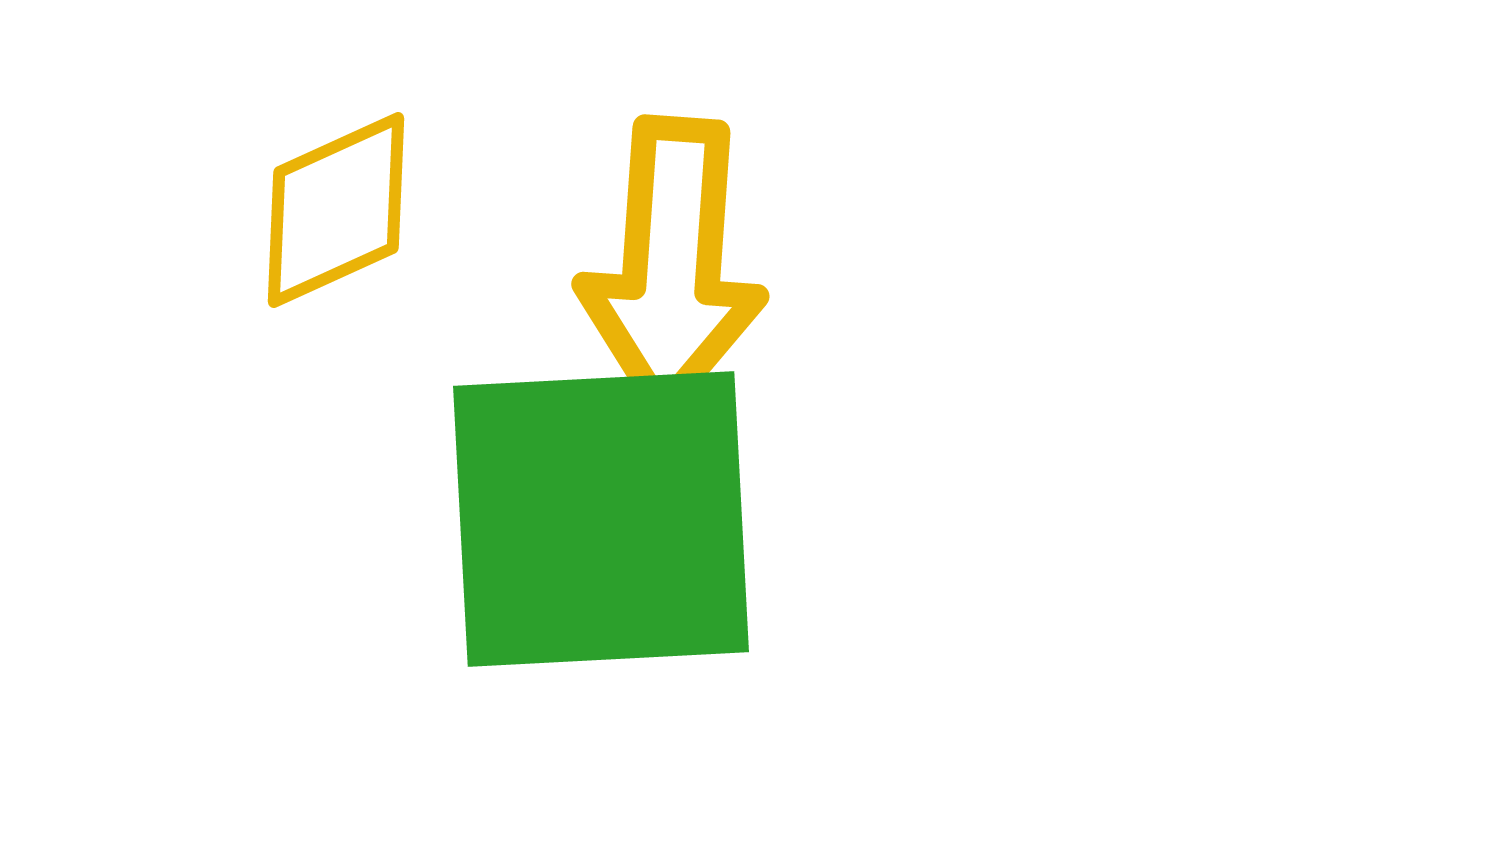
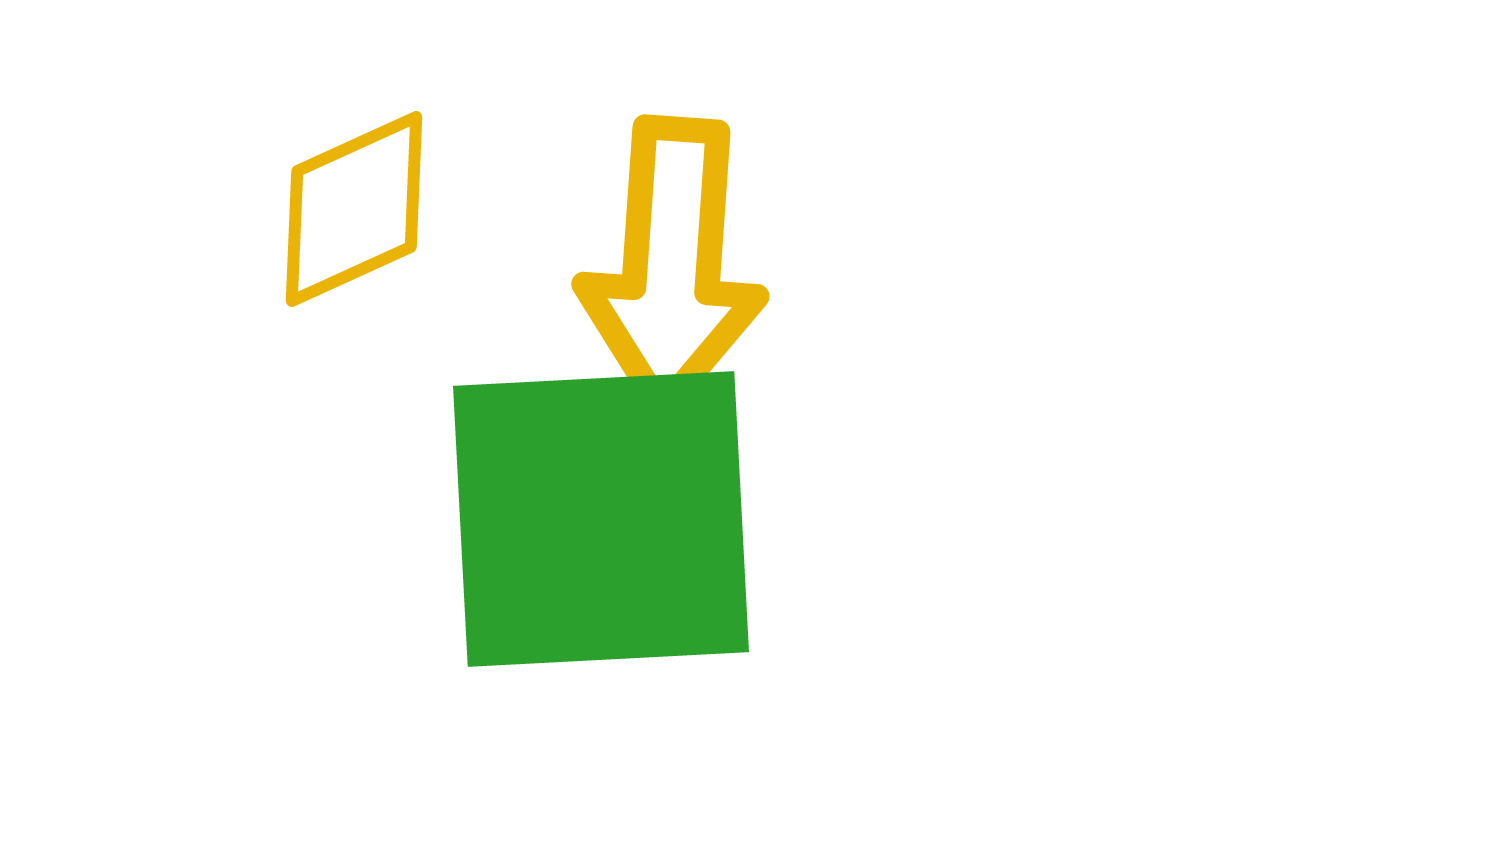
yellow diamond: moved 18 px right, 1 px up
